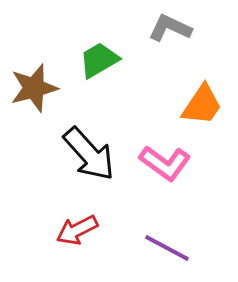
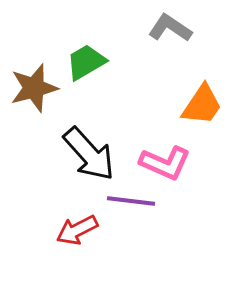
gray L-shape: rotated 9 degrees clockwise
green trapezoid: moved 13 px left, 2 px down
pink L-shape: rotated 12 degrees counterclockwise
purple line: moved 36 px left, 47 px up; rotated 21 degrees counterclockwise
